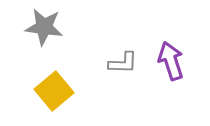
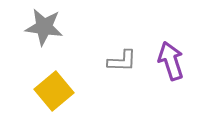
gray L-shape: moved 1 px left, 2 px up
